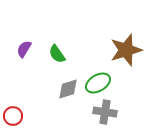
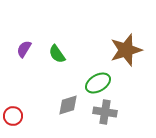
gray diamond: moved 16 px down
